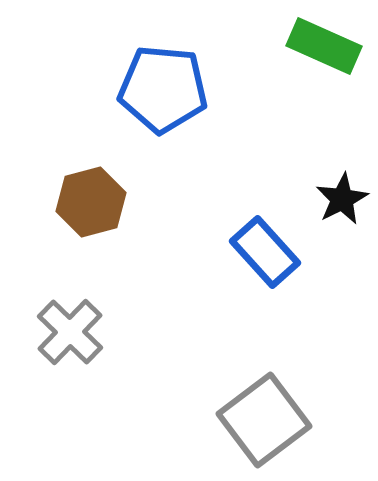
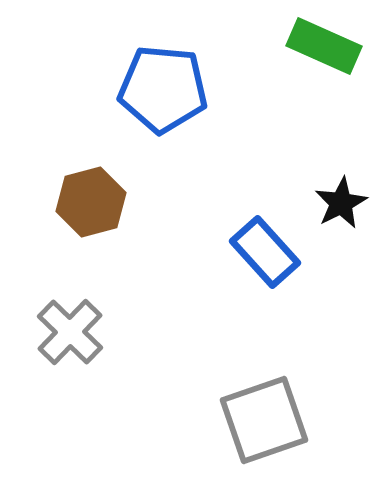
black star: moved 1 px left, 4 px down
gray square: rotated 18 degrees clockwise
